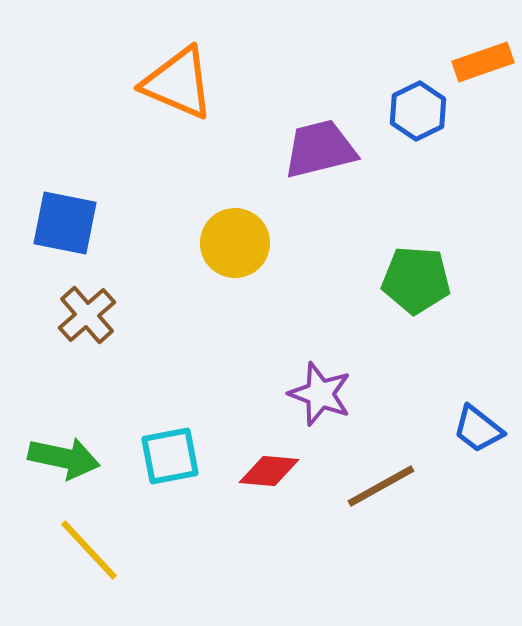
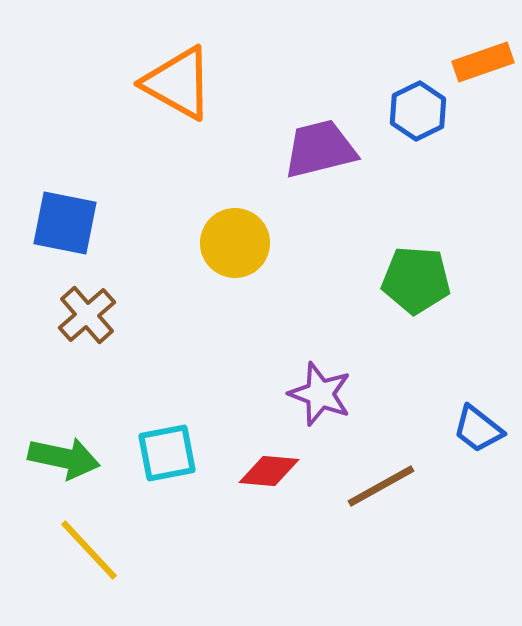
orange triangle: rotated 6 degrees clockwise
cyan square: moved 3 px left, 3 px up
